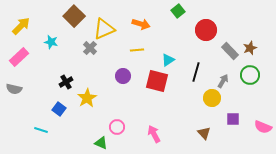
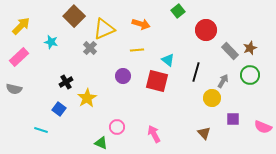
cyan triangle: rotated 48 degrees counterclockwise
